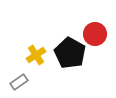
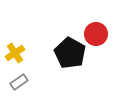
red circle: moved 1 px right
yellow cross: moved 21 px left, 2 px up
